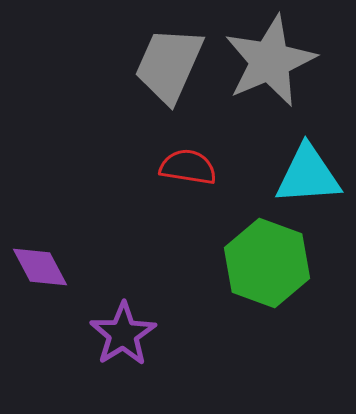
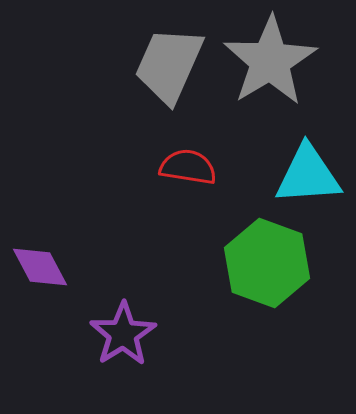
gray star: rotated 8 degrees counterclockwise
